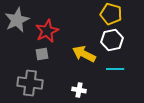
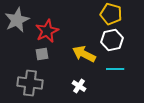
white cross: moved 4 px up; rotated 24 degrees clockwise
